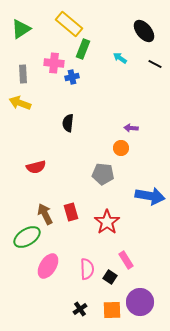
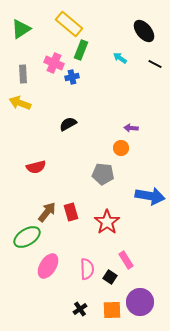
green rectangle: moved 2 px left, 1 px down
pink cross: rotated 18 degrees clockwise
black semicircle: moved 1 px down; rotated 54 degrees clockwise
brown arrow: moved 2 px right, 2 px up; rotated 65 degrees clockwise
